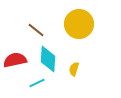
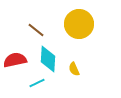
yellow semicircle: rotated 40 degrees counterclockwise
